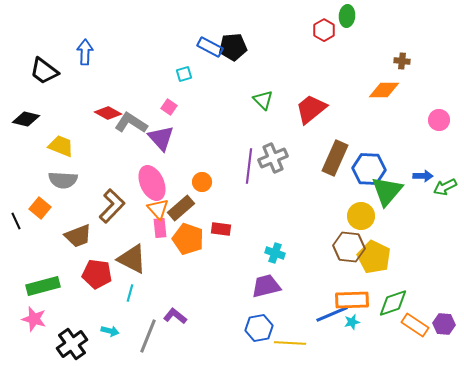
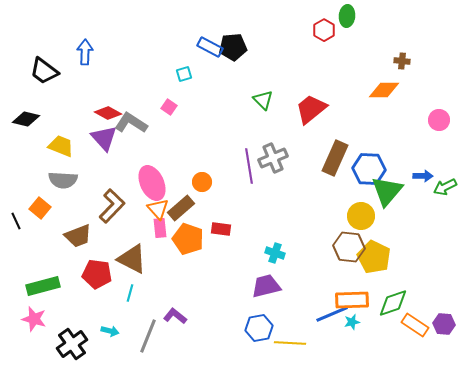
purple triangle at (161, 138): moved 57 px left
purple line at (249, 166): rotated 16 degrees counterclockwise
